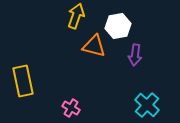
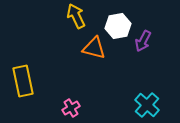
yellow arrow: rotated 45 degrees counterclockwise
orange triangle: moved 2 px down
purple arrow: moved 8 px right, 14 px up; rotated 20 degrees clockwise
pink cross: rotated 30 degrees clockwise
